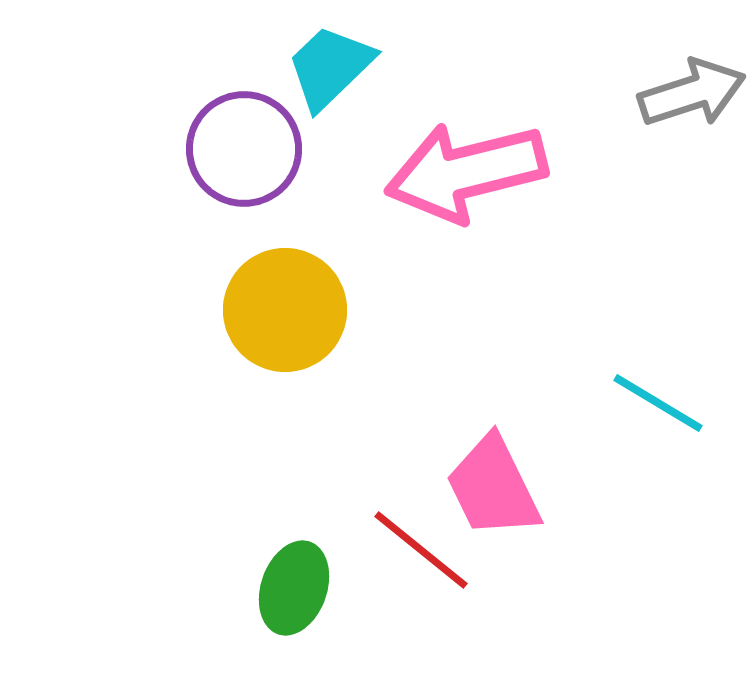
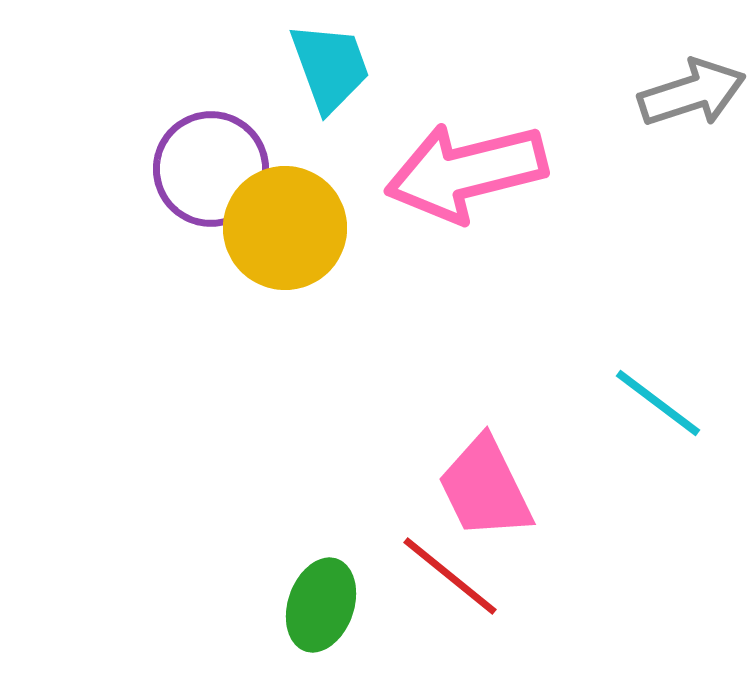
cyan trapezoid: rotated 114 degrees clockwise
purple circle: moved 33 px left, 20 px down
yellow circle: moved 82 px up
cyan line: rotated 6 degrees clockwise
pink trapezoid: moved 8 px left, 1 px down
red line: moved 29 px right, 26 px down
green ellipse: moved 27 px right, 17 px down
